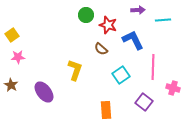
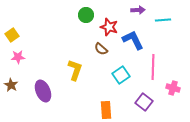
red star: moved 1 px right, 2 px down
purple ellipse: moved 1 px left, 1 px up; rotated 15 degrees clockwise
